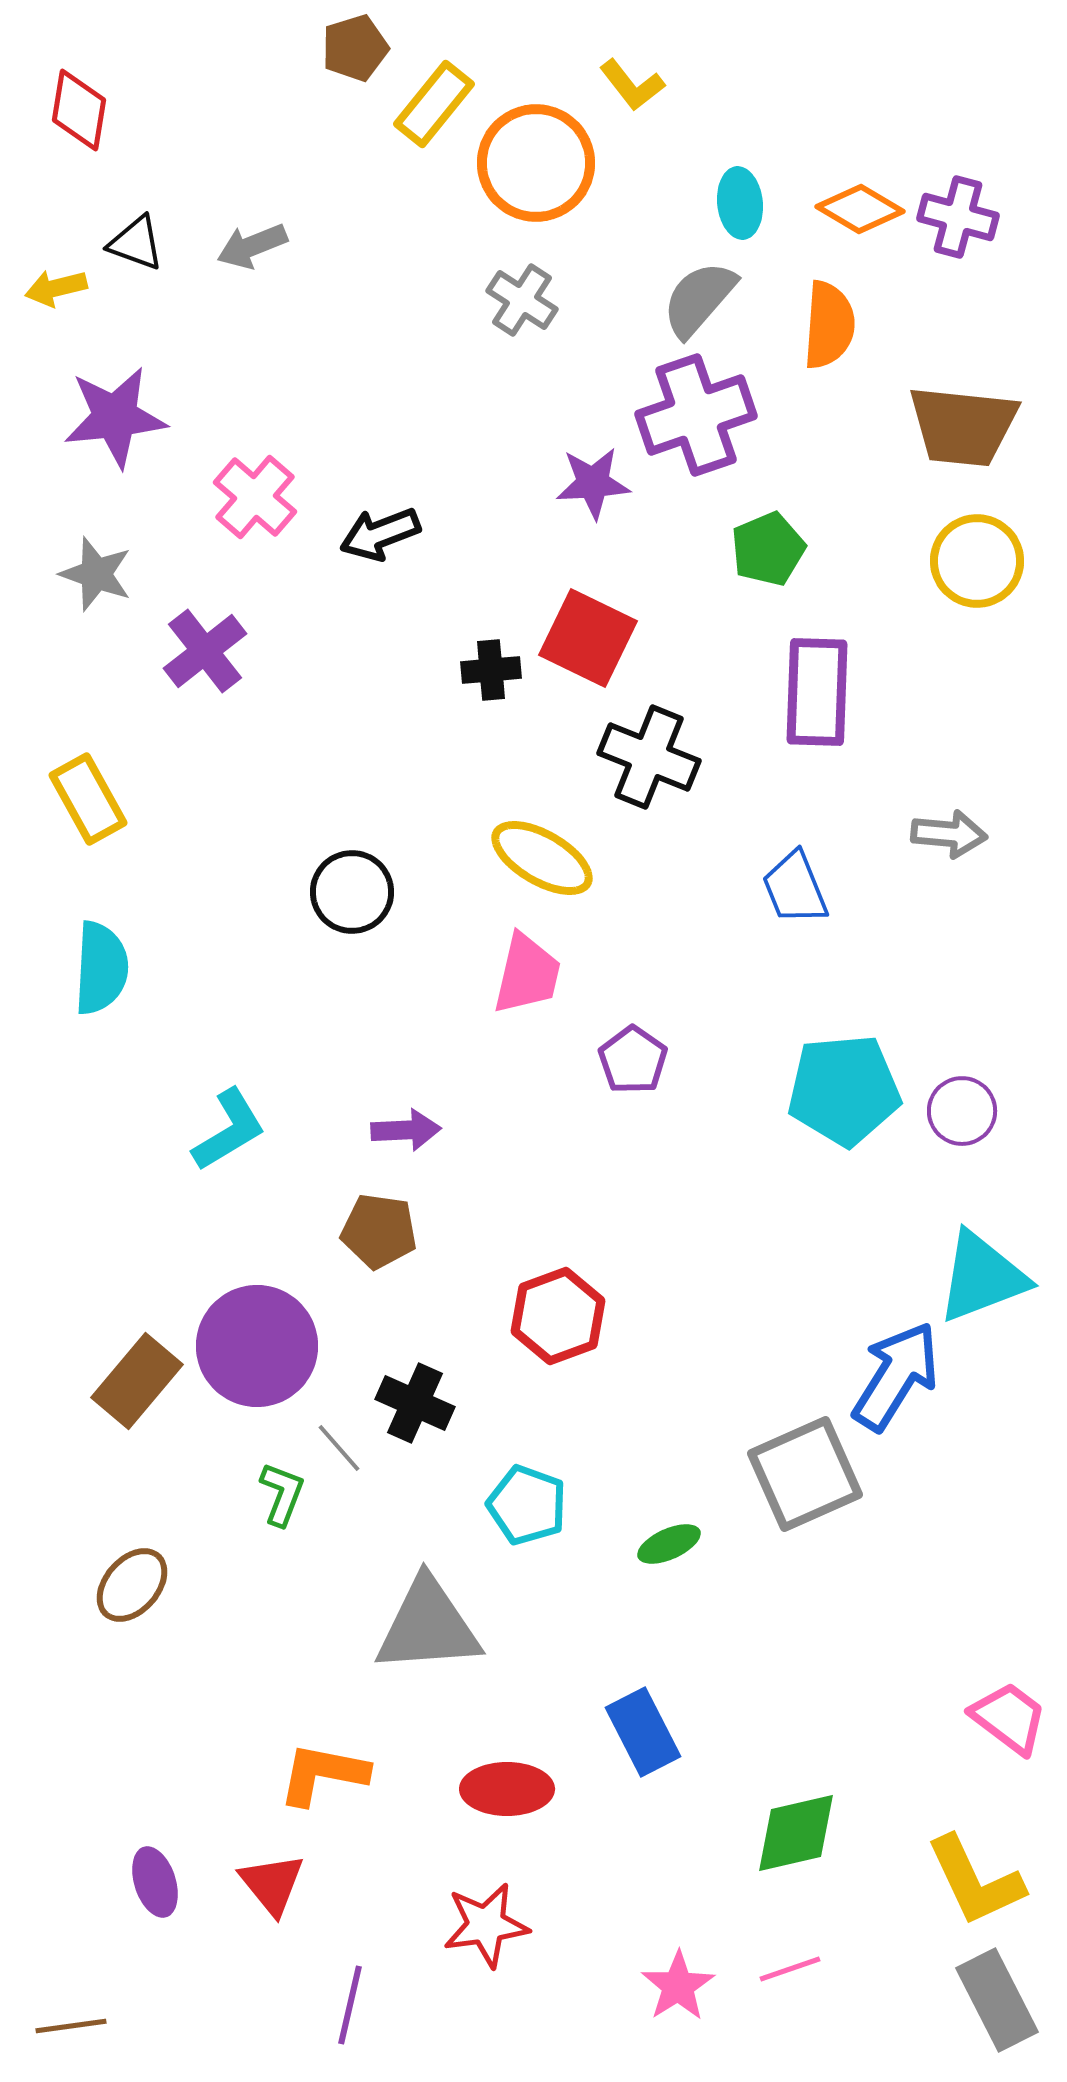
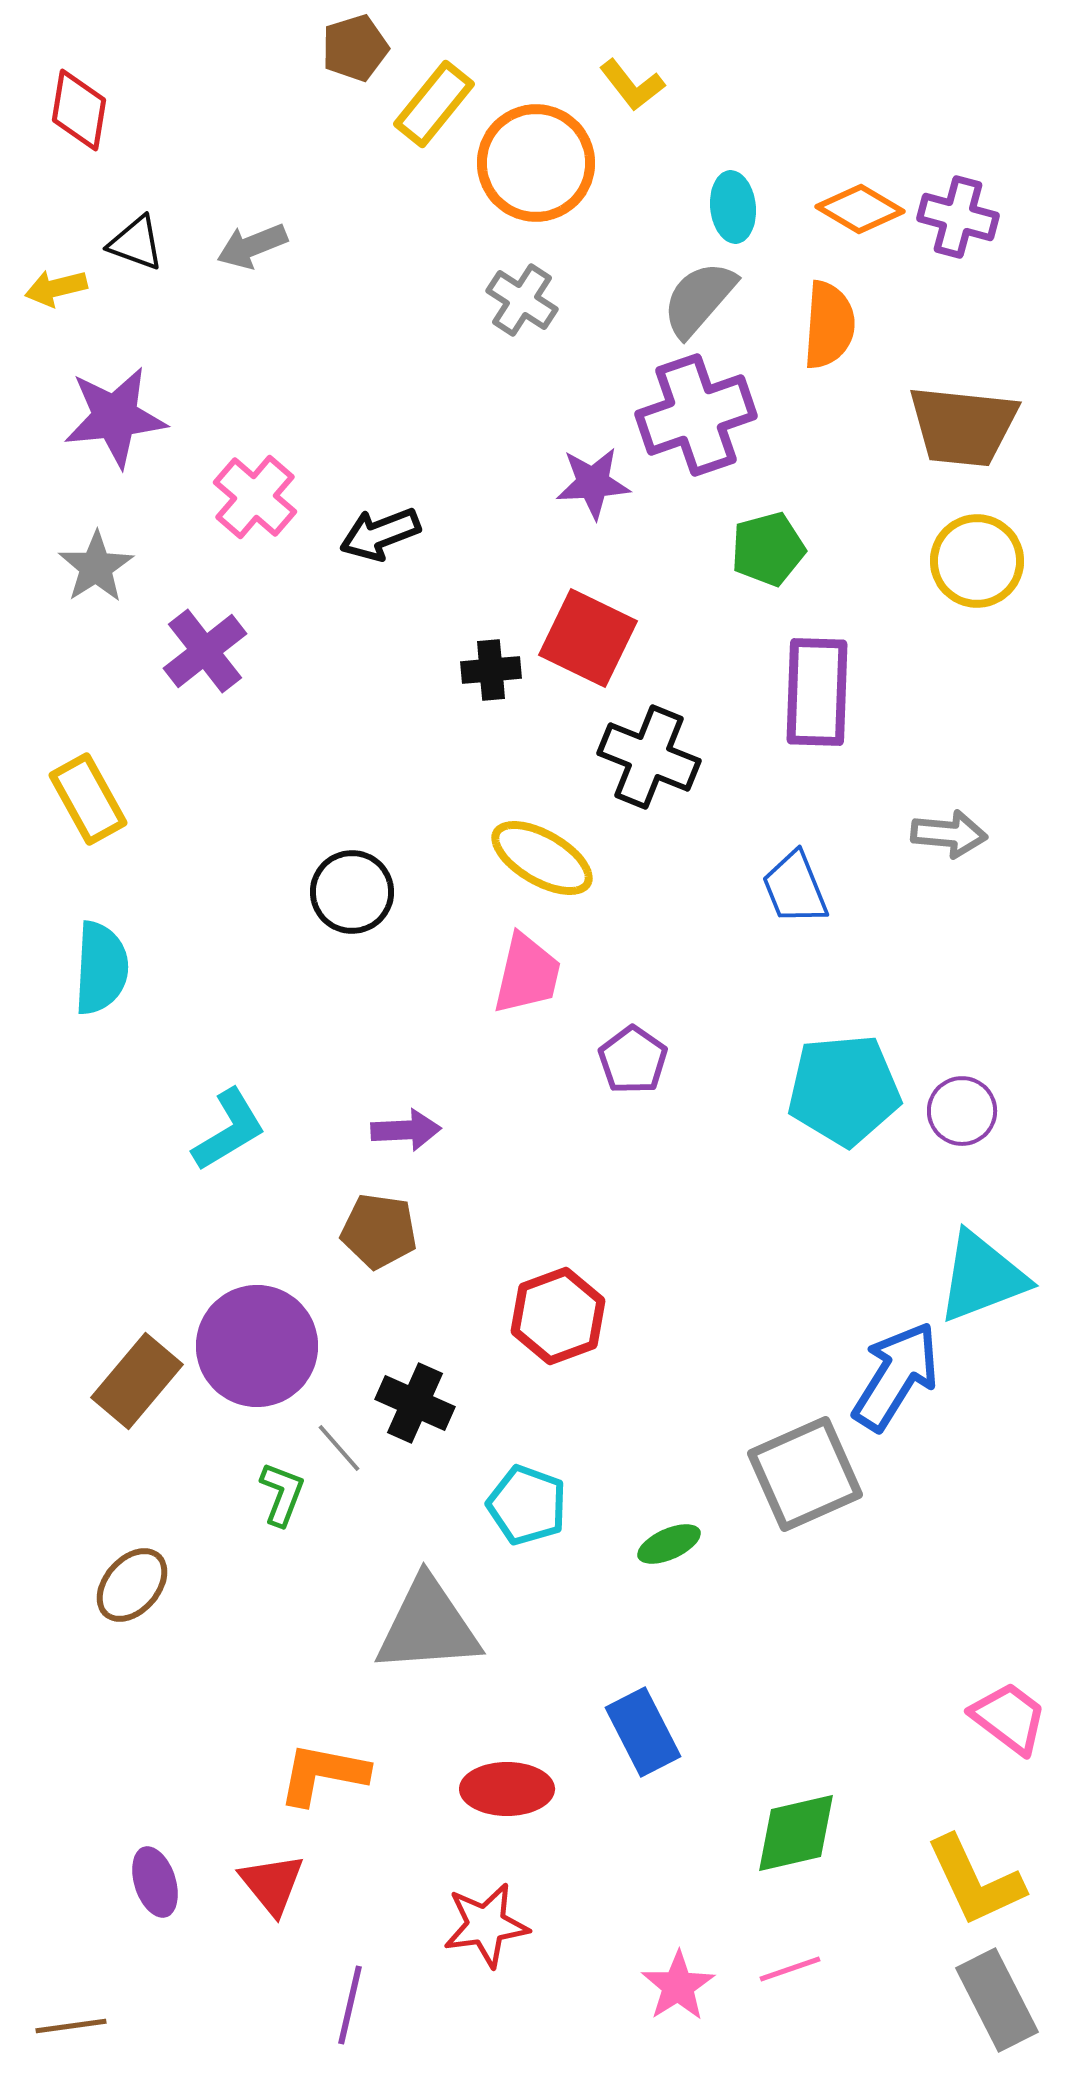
cyan ellipse at (740, 203): moved 7 px left, 4 px down
green pentagon at (768, 549): rotated 8 degrees clockwise
gray star at (96, 574): moved 7 px up; rotated 20 degrees clockwise
